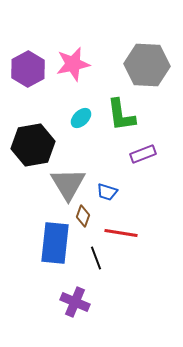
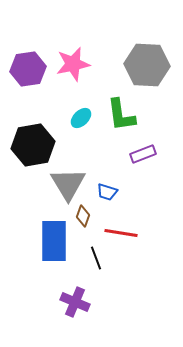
purple hexagon: rotated 20 degrees clockwise
blue rectangle: moved 1 px left, 2 px up; rotated 6 degrees counterclockwise
